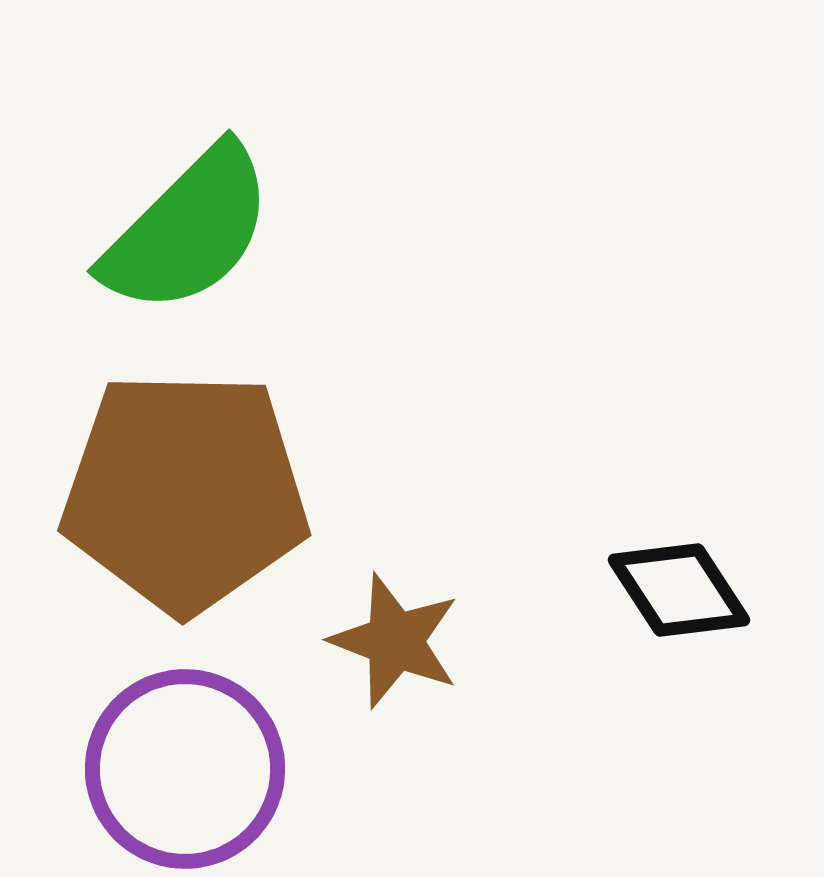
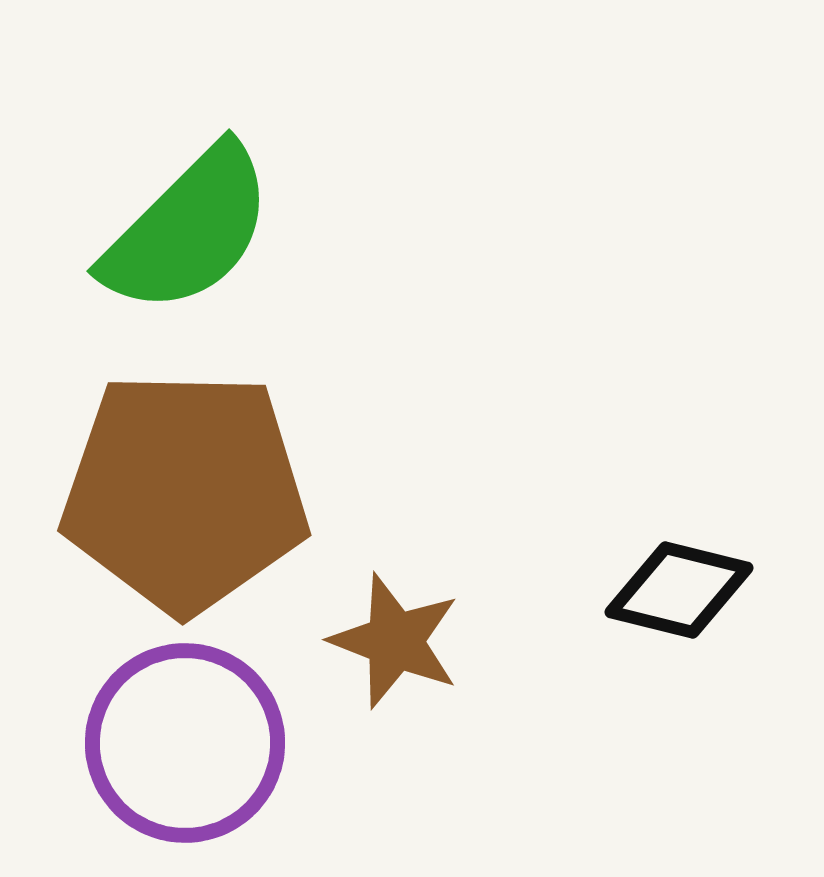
black diamond: rotated 43 degrees counterclockwise
purple circle: moved 26 px up
